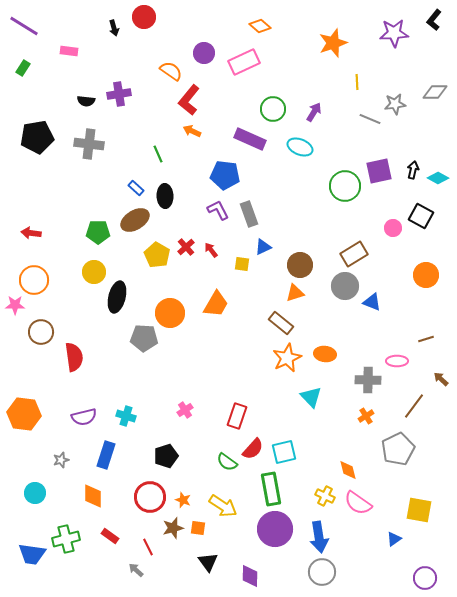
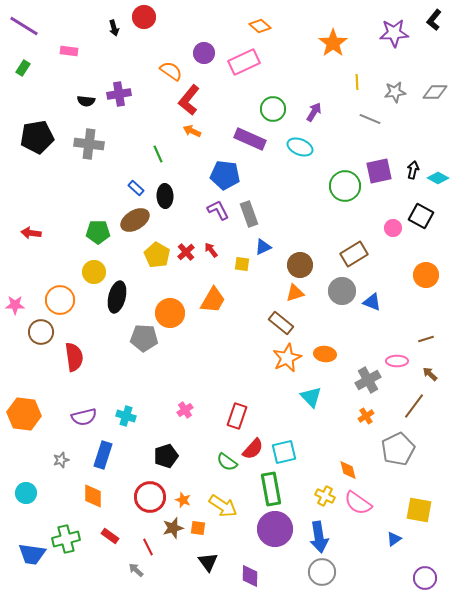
orange star at (333, 43): rotated 16 degrees counterclockwise
gray star at (395, 104): moved 12 px up
red cross at (186, 247): moved 5 px down
orange circle at (34, 280): moved 26 px right, 20 px down
gray circle at (345, 286): moved 3 px left, 5 px down
orange trapezoid at (216, 304): moved 3 px left, 4 px up
brown arrow at (441, 379): moved 11 px left, 5 px up
gray cross at (368, 380): rotated 30 degrees counterclockwise
blue rectangle at (106, 455): moved 3 px left
cyan circle at (35, 493): moved 9 px left
